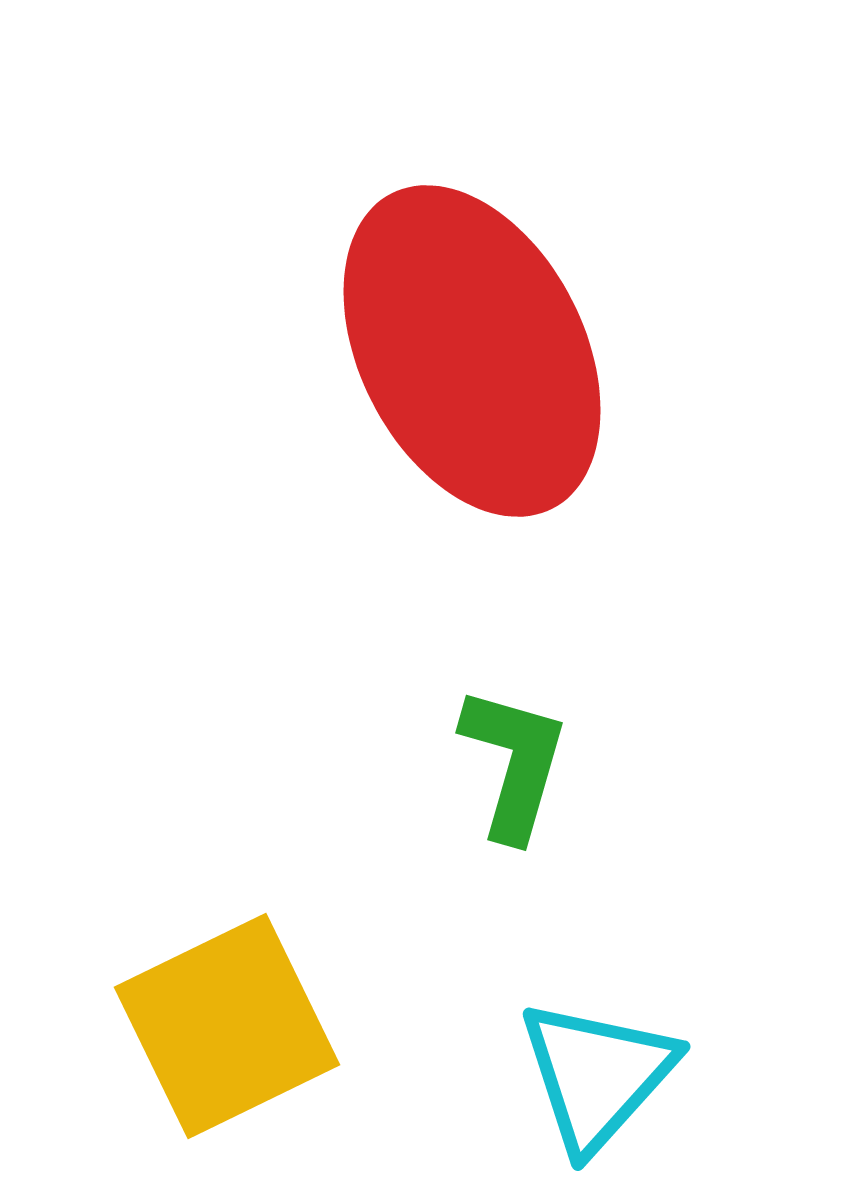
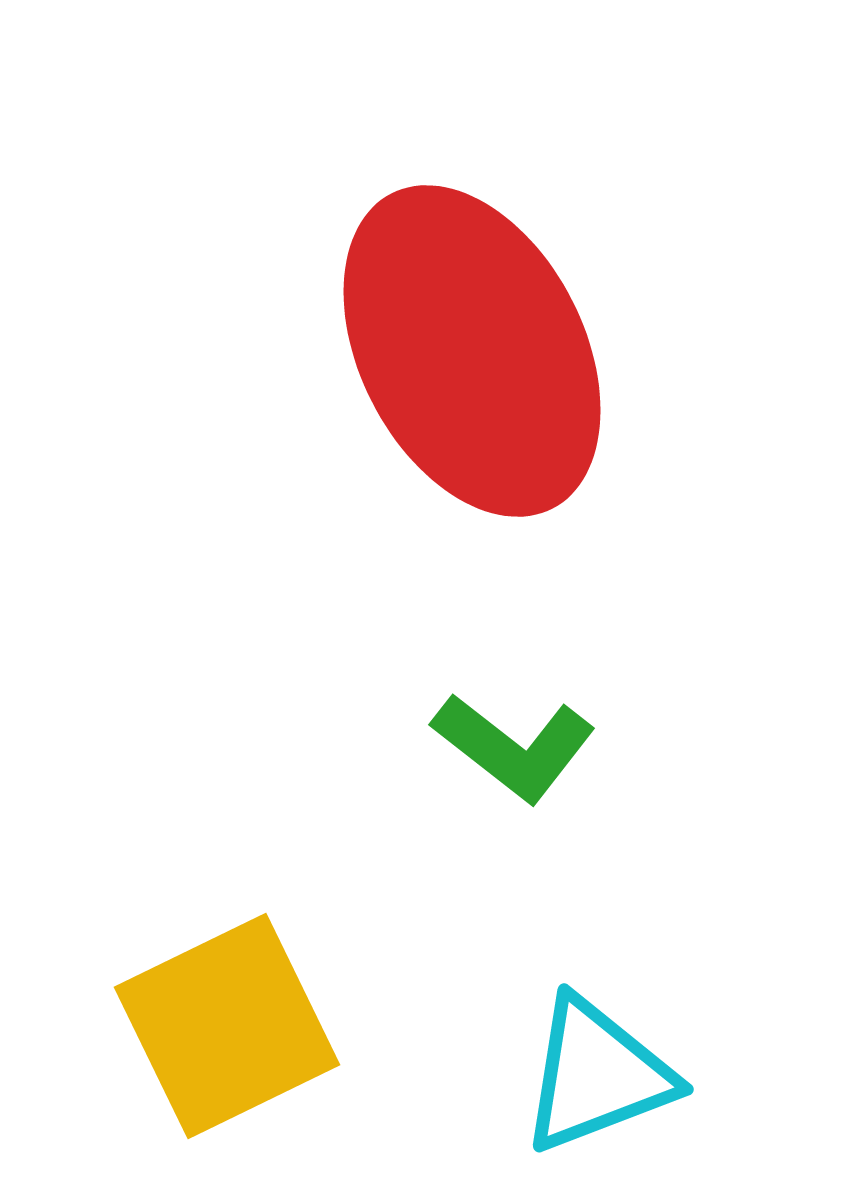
green L-shape: moved 16 px up; rotated 112 degrees clockwise
cyan triangle: rotated 27 degrees clockwise
